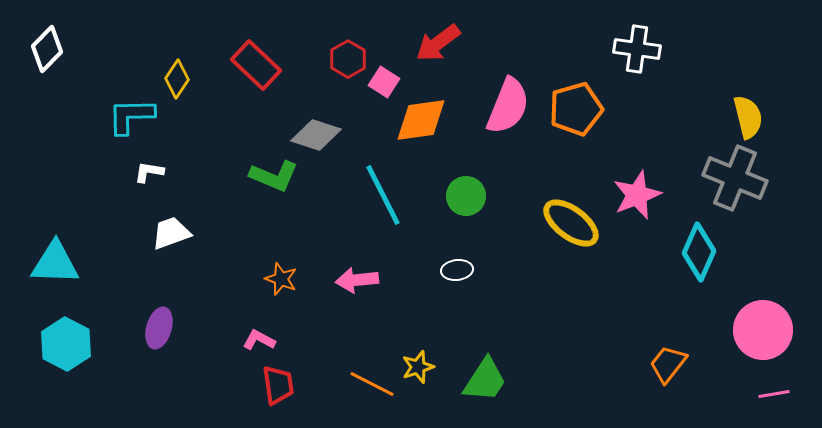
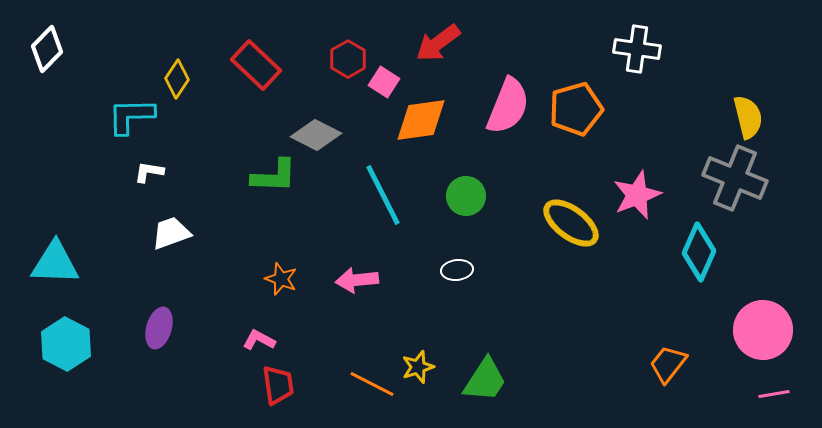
gray diamond: rotated 9 degrees clockwise
green L-shape: rotated 21 degrees counterclockwise
